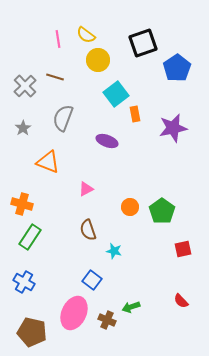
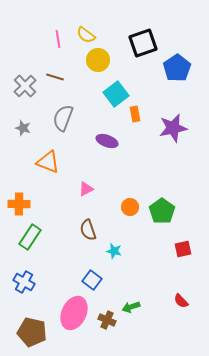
gray star: rotated 21 degrees counterclockwise
orange cross: moved 3 px left; rotated 15 degrees counterclockwise
